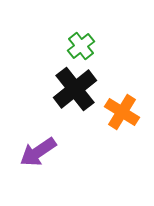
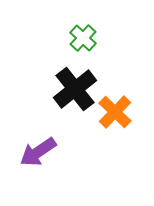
green cross: moved 2 px right, 8 px up; rotated 8 degrees counterclockwise
orange cross: moved 7 px left; rotated 12 degrees clockwise
